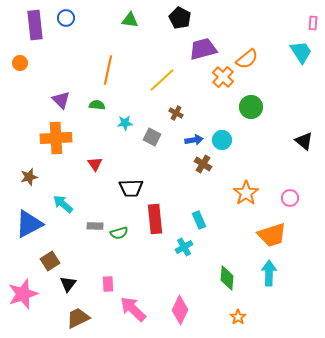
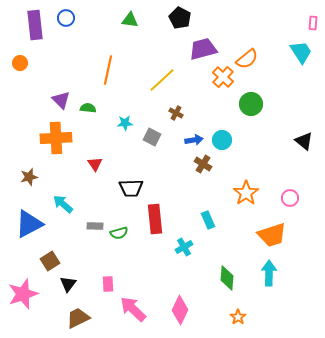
green semicircle at (97, 105): moved 9 px left, 3 px down
green circle at (251, 107): moved 3 px up
cyan rectangle at (199, 220): moved 9 px right
